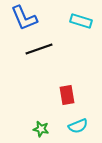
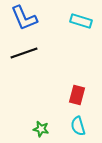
black line: moved 15 px left, 4 px down
red rectangle: moved 10 px right; rotated 24 degrees clockwise
cyan semicircle: rotated 96 degrees clockwise
